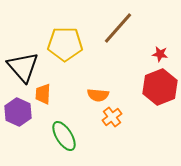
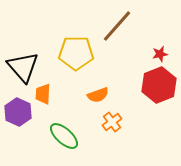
brown line: moved 1 px left, 2 px up
yellow pentagon: moved 11 px right, 9 px down
red star: rotated 21 degrees counterclockwise
red hexagon: moved 1 px left, 2 px up
orange semicircle: rotated 25 degrees counterclockwise
orange cross: moved 5 px down
green ellipse: rotated 16 degrees counterclockwise
